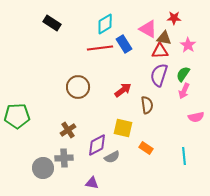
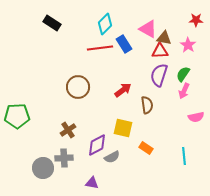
red star: moved 22 px right, 2 px down
cyan diamond: rotated 15 degrees counterclockwise
